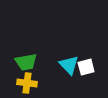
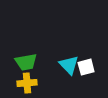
yellow cross: rotated 12 degrees counterclockwise
